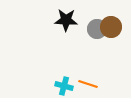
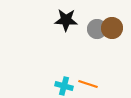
brown circle: moved 1 px right, 1 px down
